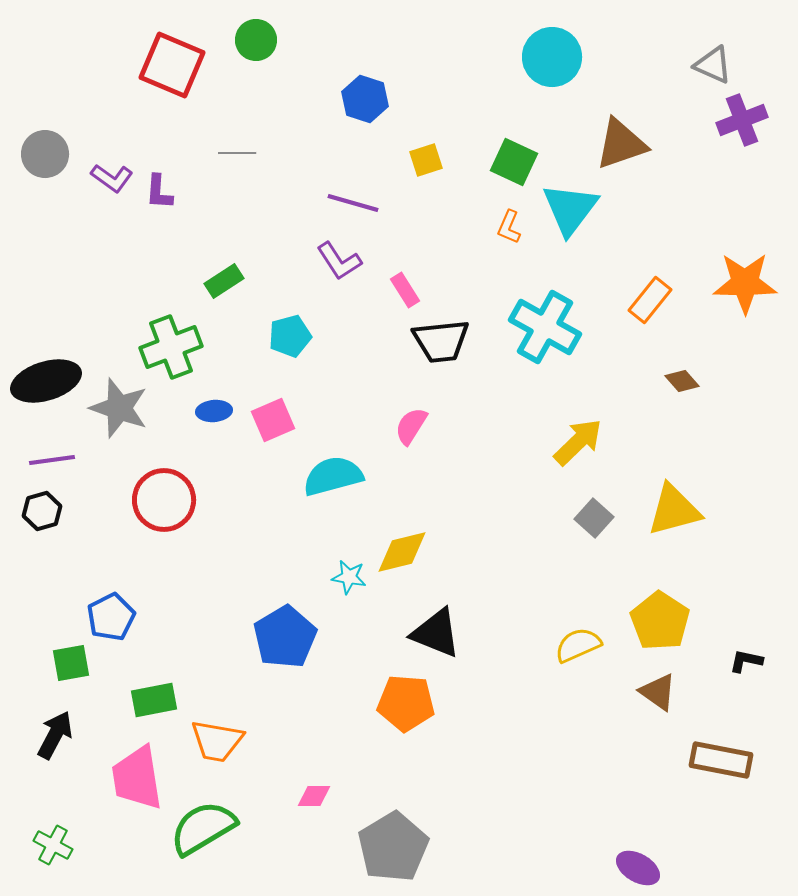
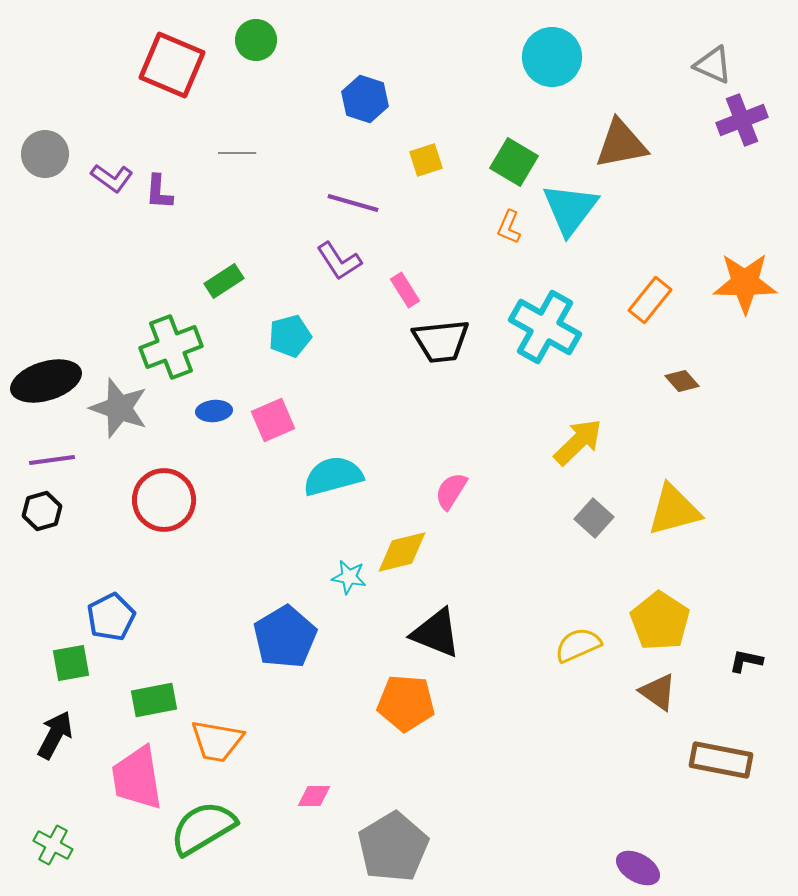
brown triangle at (621, 144): rotated 8 degrees clockwise
green square at (514, 162): rotated 6 degrees clockwise
pink semicircle at (411, 426): moved 40 px right, 65 px down
